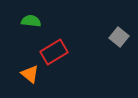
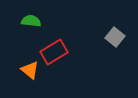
gray square: moved 4 px left
orange triangle: moved 4 px up
